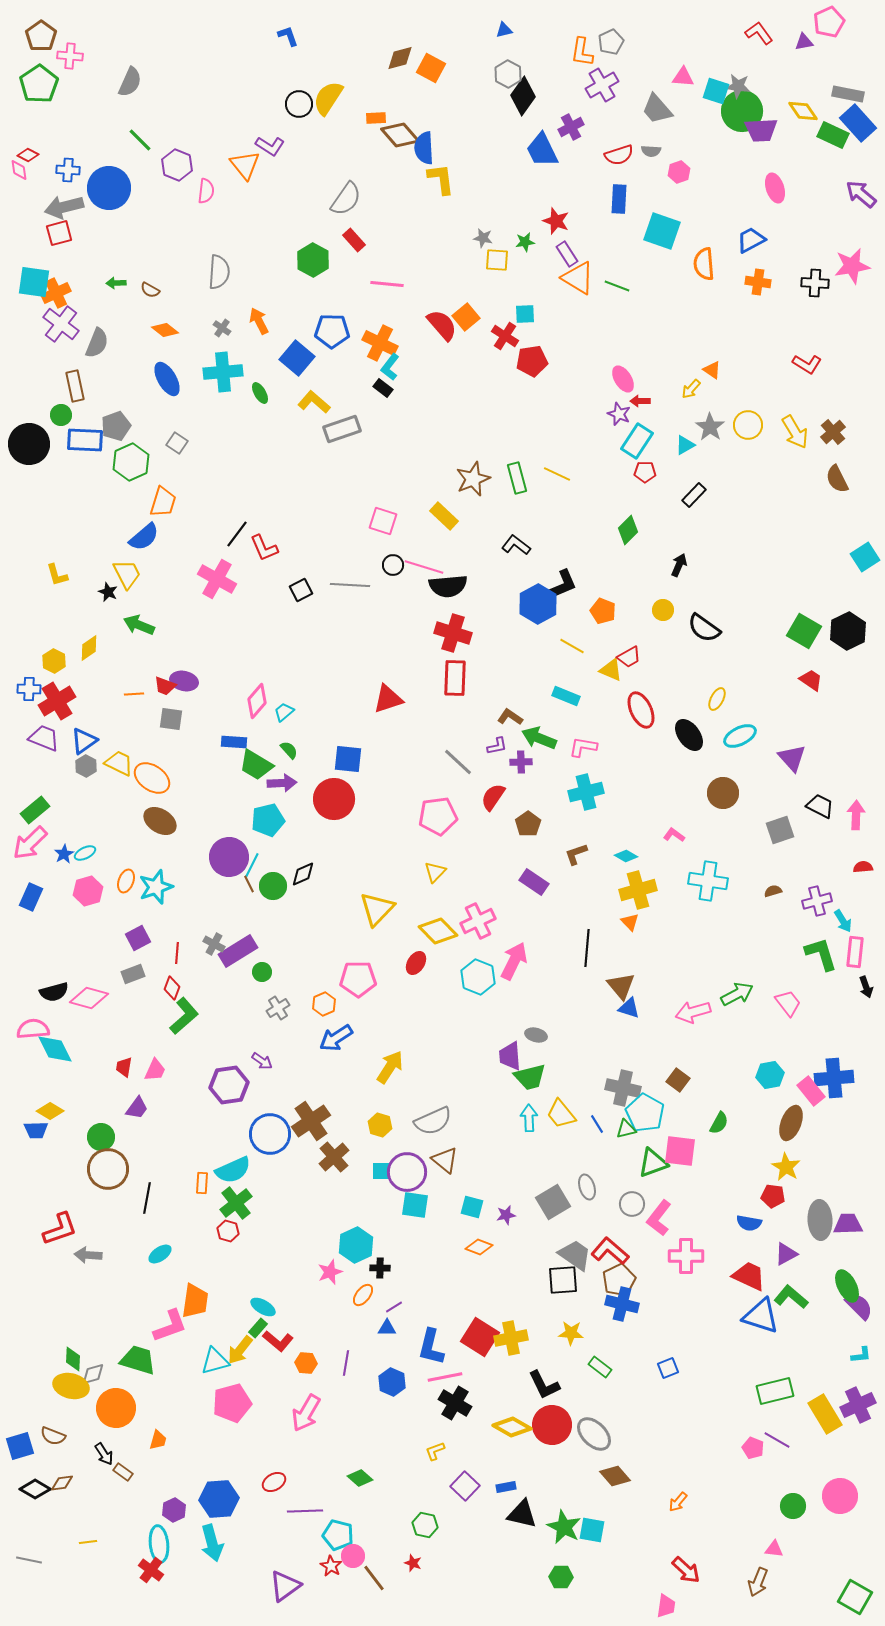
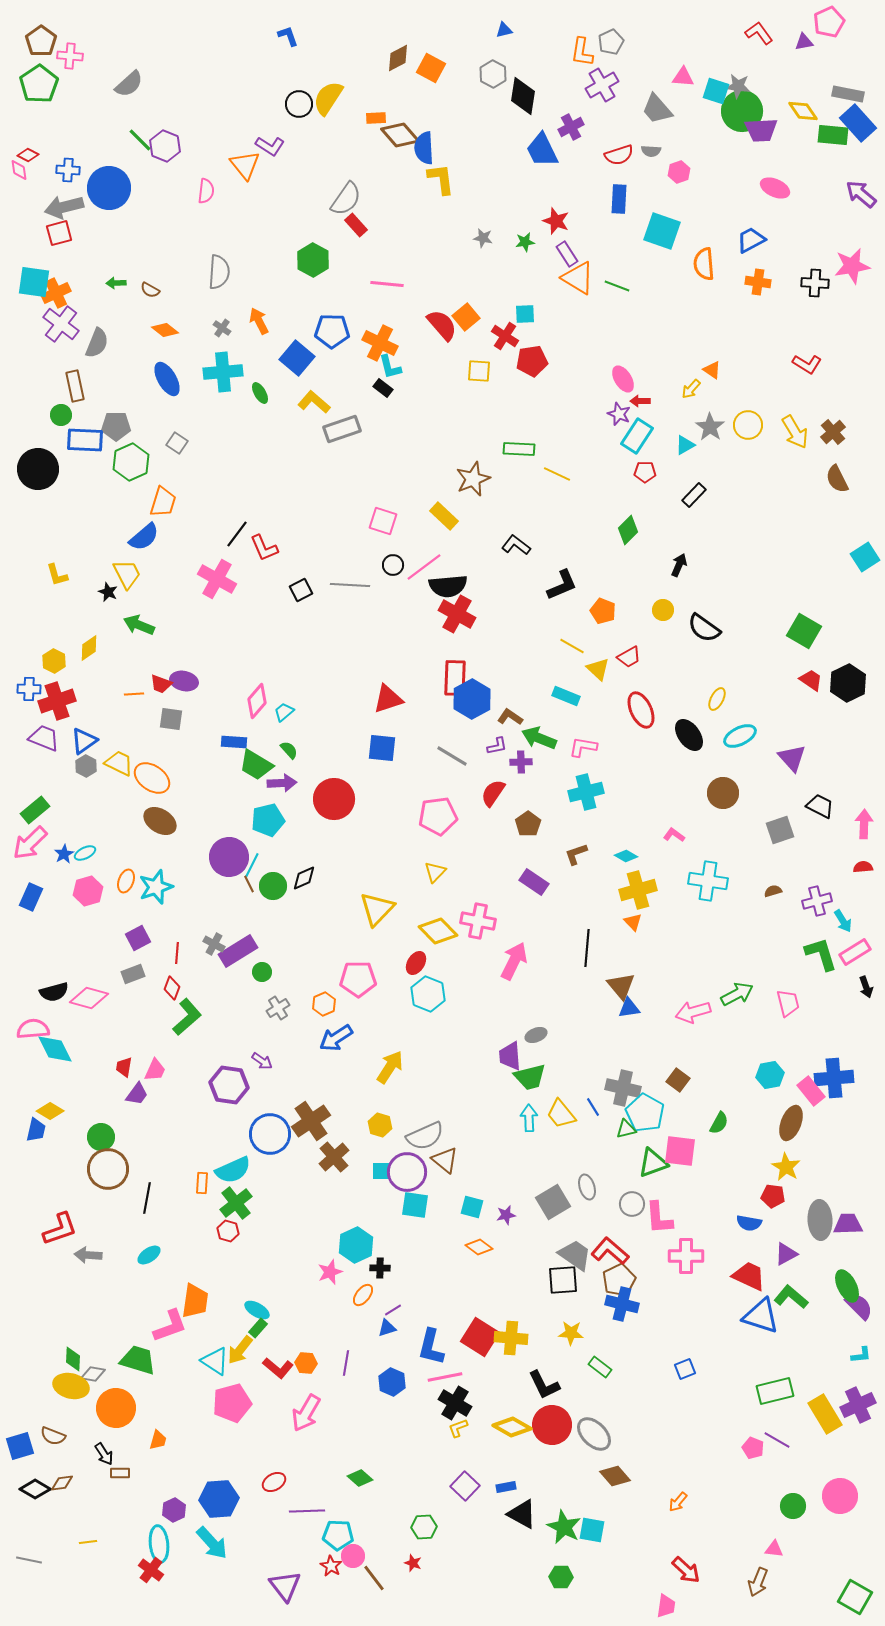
brown pentagon at (41, 36): moved 5 px down
brown diamond at (400, 58): moved 2 px left; rotated 12 degrees counterclockwise
gray hexagon at (508, 74): moved 15 px left
gray semicircle at (130, 82): moved 1 px left, 2 px down; rotated 24 degrees clockwise
black diamond at (523, 96): rotated 27 degrees counterclockwise
green rectangle at (833, 135): rotated 20 degrees counterclockwise
purple hexagon at (177, 165): moved 12 px left, 19 px up
pink ellipse at (775, 188): rotated 48 degrees counterclockwise
red rectangle at (354, 240): moved 2 px right, 15 px up
yellow square at (497, 260): moved 18 px left, 111 px down
cyan L-shape at (390, 367): rotated 52 degrees counterclockwise
gray pentagon at (116, 426): rotated 20 degrees clockwise
cyan rectangle at (637, 441): moved 5 px up
black circle at (29, 444): moved 9 px right, 25 px down
green rectangle at (517, 478): moved 2 px right, 29 px up; rotated 72 degrees counterclockwise
pink line at (424, 567): rotated 54 degrees counterclockwise
blue hexagon at (538, 604): moved 66 px left, 95 px down
black hexagon at (848, 631): moved 52 px down
red cross at (453, 633): moved 4 px right, 19 px up; rotated 12 degrees clockwise
yellow triangle at (611, 670): moved 13 px left, 1 px up; rotated 20 degrees clockwise
red trapezoid at (165, 686): moved 4 px left, 2 px up
red cross at (57, 701): rotated 12 degrees clockwise
blue square at (348, 759): moved 34 px right, 11 px up
gray line at (458, 762): moved 6 px left, 6 px up; rotated 12 degrees counterclockwise
red semicircle at (493, 797): moved 4 px up
pink arrow at (856, 815): moved 8 px right, 9 px down
black diamond at (303, 874): moved 1 px right, 4 px down
pink cross at (478, 921): rotated 36 degrees clockwise
orange triangle at (630, 922): moved 3 px right
pink rectangle at (855, 952): rotated 52 degrees clockwise
cyan hexagon at (478, 977): moved 50 px left, 17 px down
pink trapezoid at (788, 1003): rotated 24 degrees clockwise
blue triangle at (629, 1008): rotated 25 degrees counterclockwise
green L-shape at (184, 1016): moved 3 px right, 1 px down
gray ellipse at (536, 1035): rotated 35 degrees counterclockwise
purple hexagon at (229, 1085): rotated 18 degrees clockwise
purple trapezoid at (137, 1108): moved 14 px up
gray semicircle at (433, 1121): moved 8 px left, 15 px down
blue line at (597, 1124): moved 4 px left, 17 px up
blue trapezoid at (36, 1130): rotated 75 degrees counterclockwise
pink L-shape at (659, 1218): rotated 42 degrees counterclockwise
orange diamond at (479, 1247): rotated 16 degrees clockwise
cyan ellipse at (160, 1254): moved 11 px left, 1 px down
cyan ellipse at (263, 1307): moved 6 px left, 3 px down
purple line at (394, 1307): moved 1 px left, 3 px down
blue triangle at (387, 1328): rotated 18 degrees counterclockwise
yellow cross at (511, 1338): rotated 16 degrees clockwise
red L-shape at (278, 1341): moved 27 px down
cyan triangle at (215, 1361): rotated 48 degrees clockwise
blue square at (668, 1368): moved 17 px right, 1 px down
gray diamond at (93, 1374): rotated 25 degrees clockwise
yellow L-shape at (435, 1451): moved 23 px right, 23 px up
brown rectangle at (123, 1472): moved 3 px left, 1 px down; rotated 36 degrees counterclockwise
purple line at (305, 1511): moved 2 px right
black triangle at (522, 1514): rotated 16 degrees clockwise
green hexagon at (425, 1525): moved 1 px left, 2 px down; rotated 15 degrees counterclockwise
cyan pentagon at (338, 1535): rotated 12 degrees counterclockwise
cyan arrow at (212, 1543): rotated 27 degrees counterclockwise
purple triangle at (285, 1586): rotated 32 degrees counterclockwise
